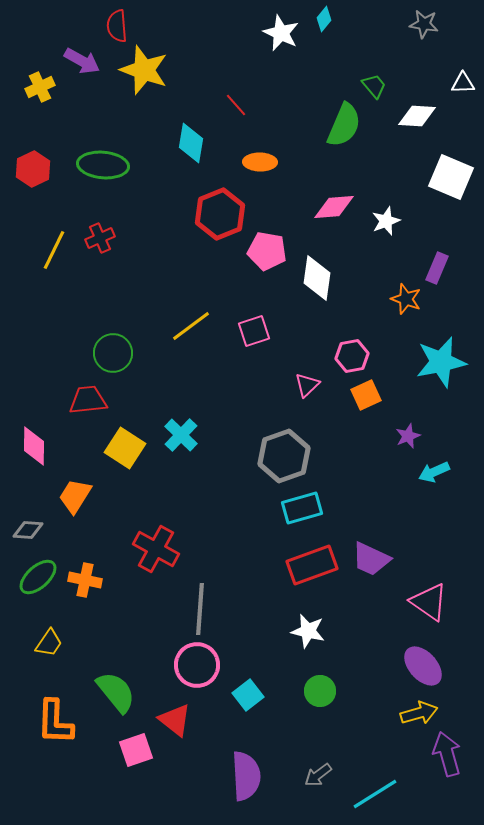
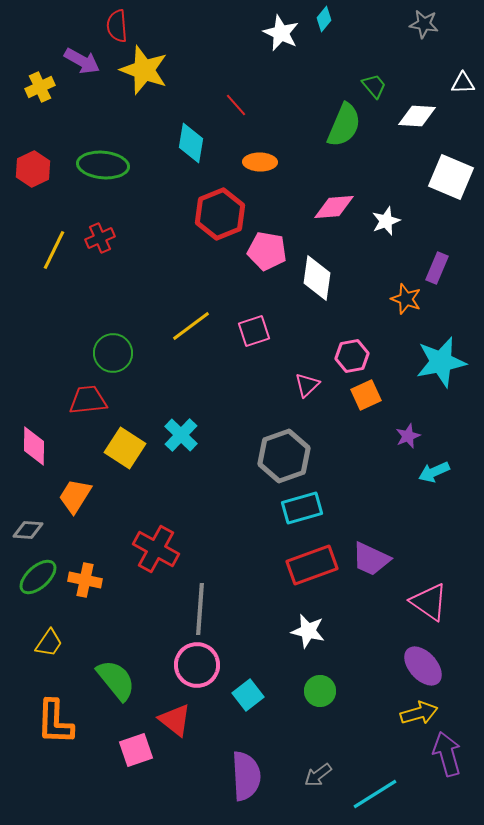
green semicircle at (116, 692): moved 12 px up
